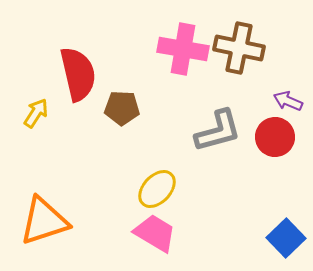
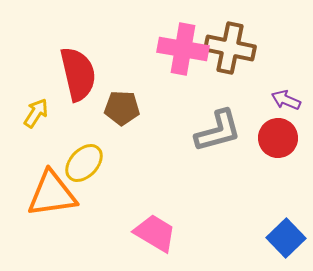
brown cross: moved 9 px left
purple arrow: moved 2 px left, 1 px up
red circle: moved 3 px right, 1 px down
yellow ellipse: moved 73 px left, 26 px up
orange triangle: moved 8 px right, 27 px up; rotated 10 degrees clockwise
